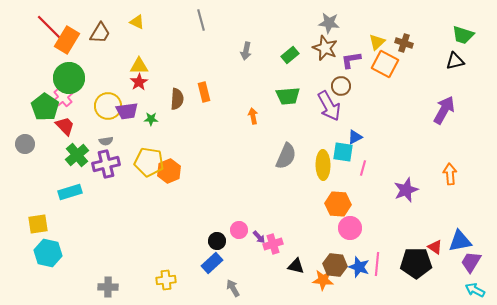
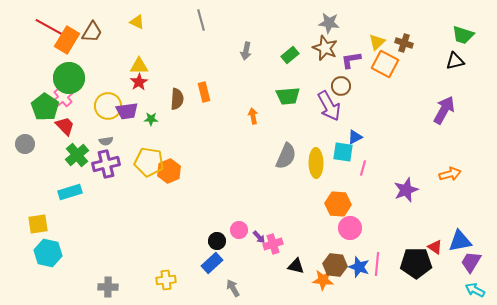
red line at (49, 27): rotated 16 degrees counterclockwise
brown trapezoid at (100, 33): moved 8 px left, 1 px up
yellow ellipse at (323, 165): moved 7 px left, 2 px up
orange arrow at (450, 174): rotated 80 degrees clockwise
